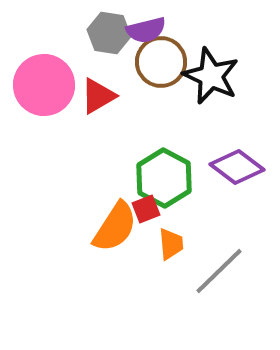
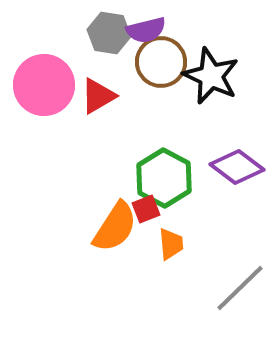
gray line: moved 21 px right, 17 px down
